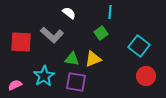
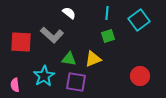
cyan line: moved 3 px left, 1 px down
green square: moved 7 px right, 3 px down; rotated 16 degrees clockwise
cyan square: moved 26 px up; rotated 15 degrees clockwise
green triangle: moved 3 px left
red circle: moved 6 px left
pink semicircle: rotated 72 degrees counterclockwise
